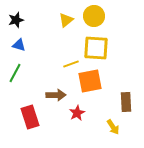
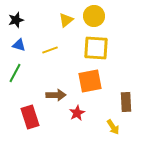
yellow line: moved 21 px left, 14 px up
